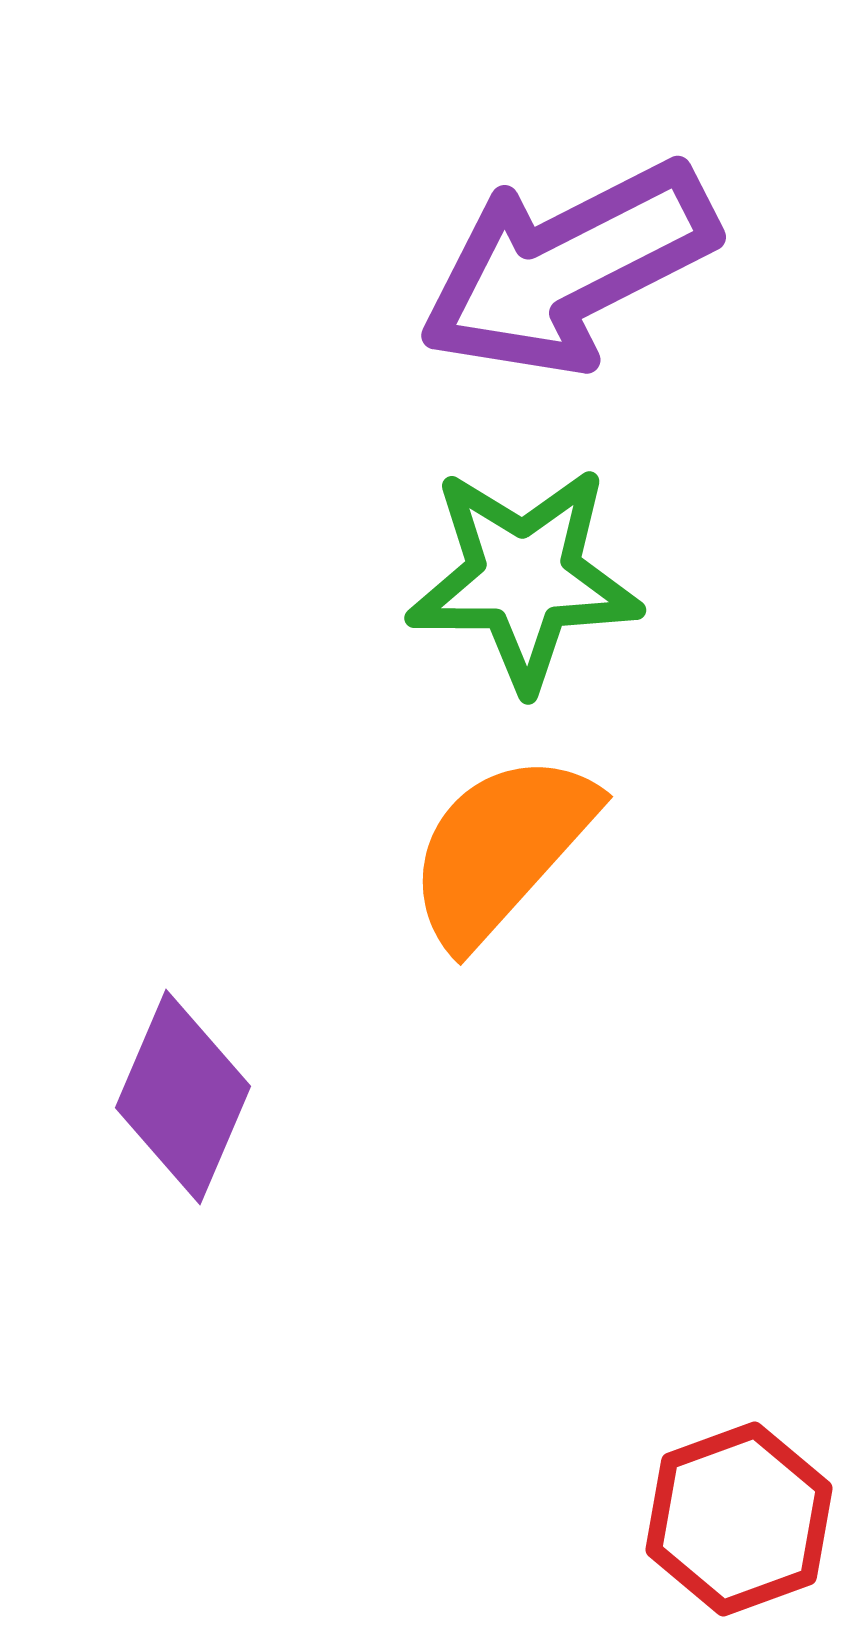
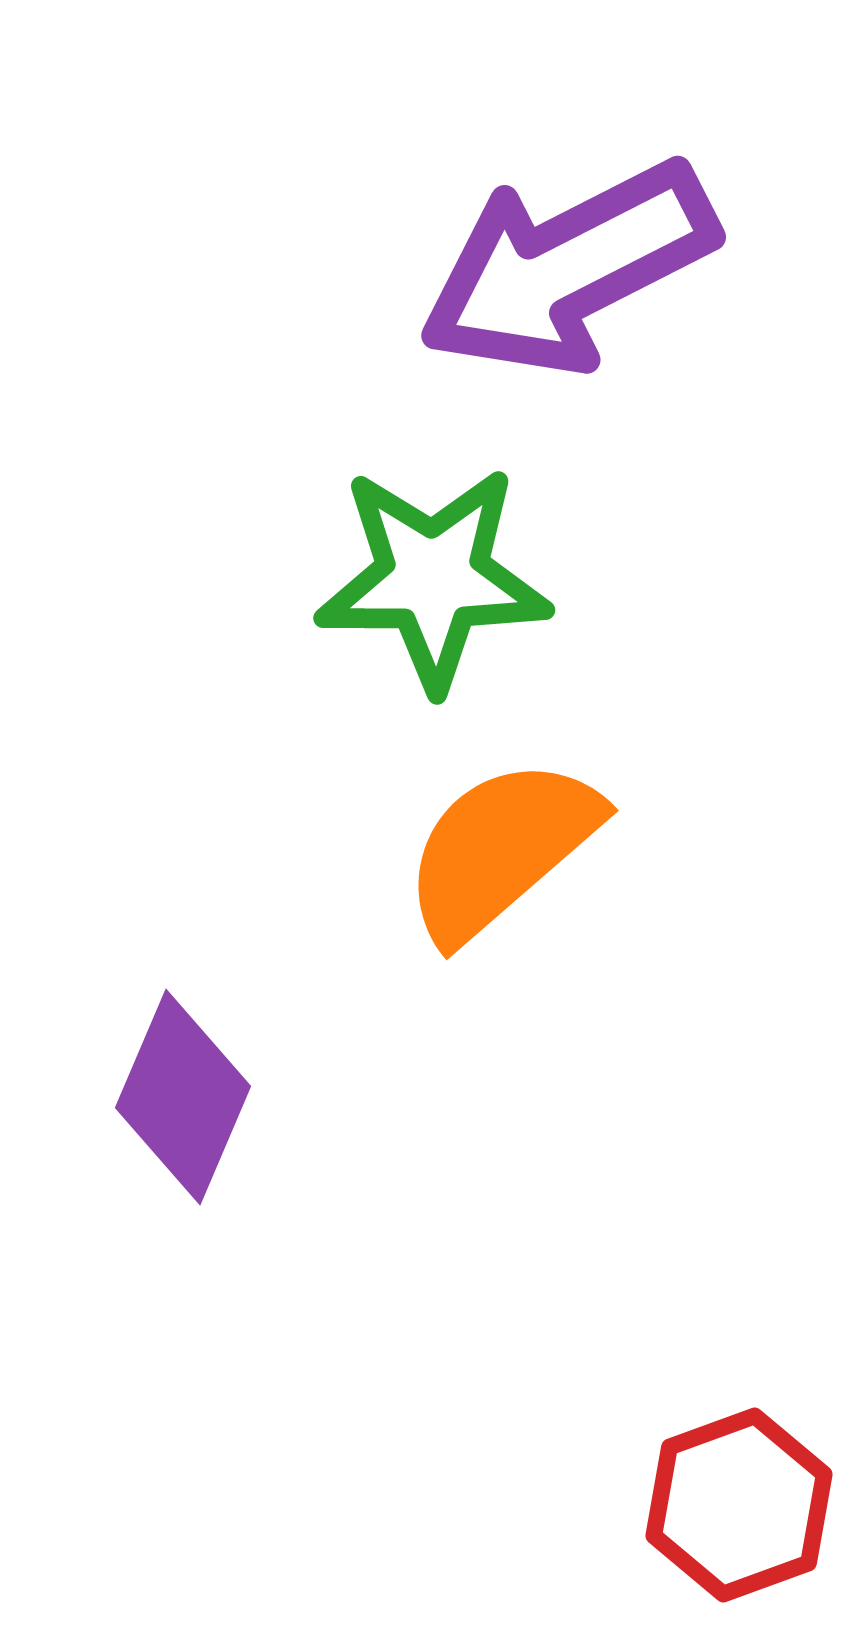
green star: moved 91 px left
orange semicircle: rotated 7 degrees clockwise
red hexagon: moved 14 px up
